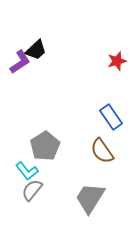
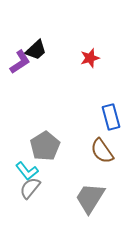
red star: moved 27 px left, 3 px up
blue rectangle: rotated 20 degrees clockwise
gray semicircle: moved 2 px left, 2 px up
